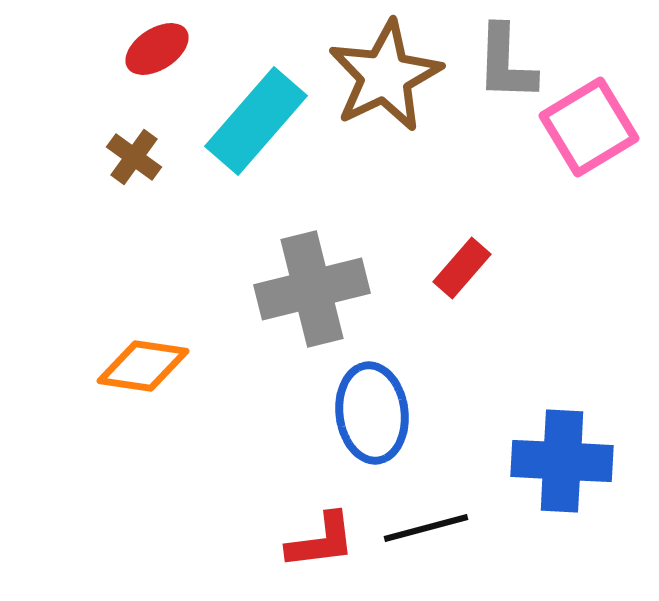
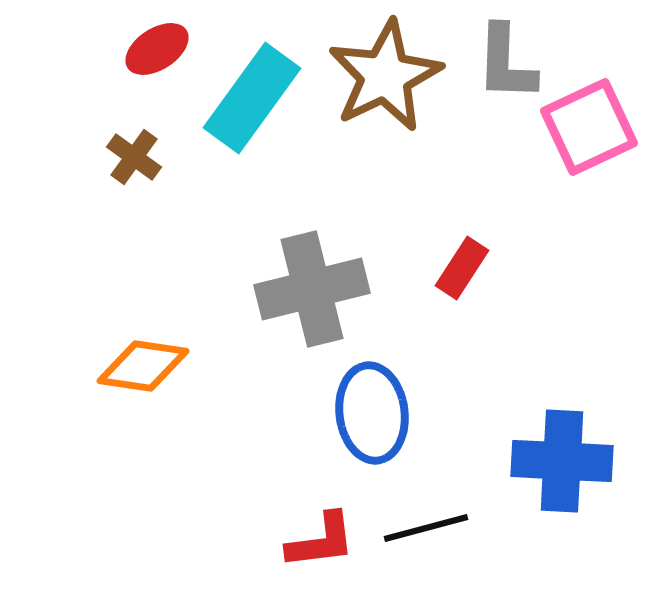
cyan rectangle: moved 4 px left, 23 px up; rotated 5 degrees counterclockwise
pink square: rotated 6 degrees clockwise
red rectangle: rotated 8 degrees counterclockwise
